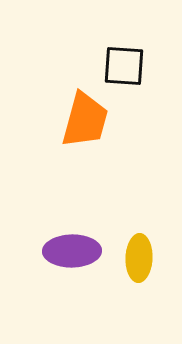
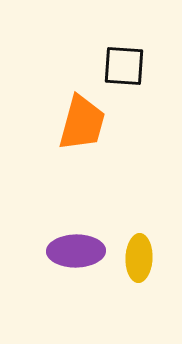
orange trapezoid: moved 3 px left, 3 px down
purple ellipse: moved 4 px right
